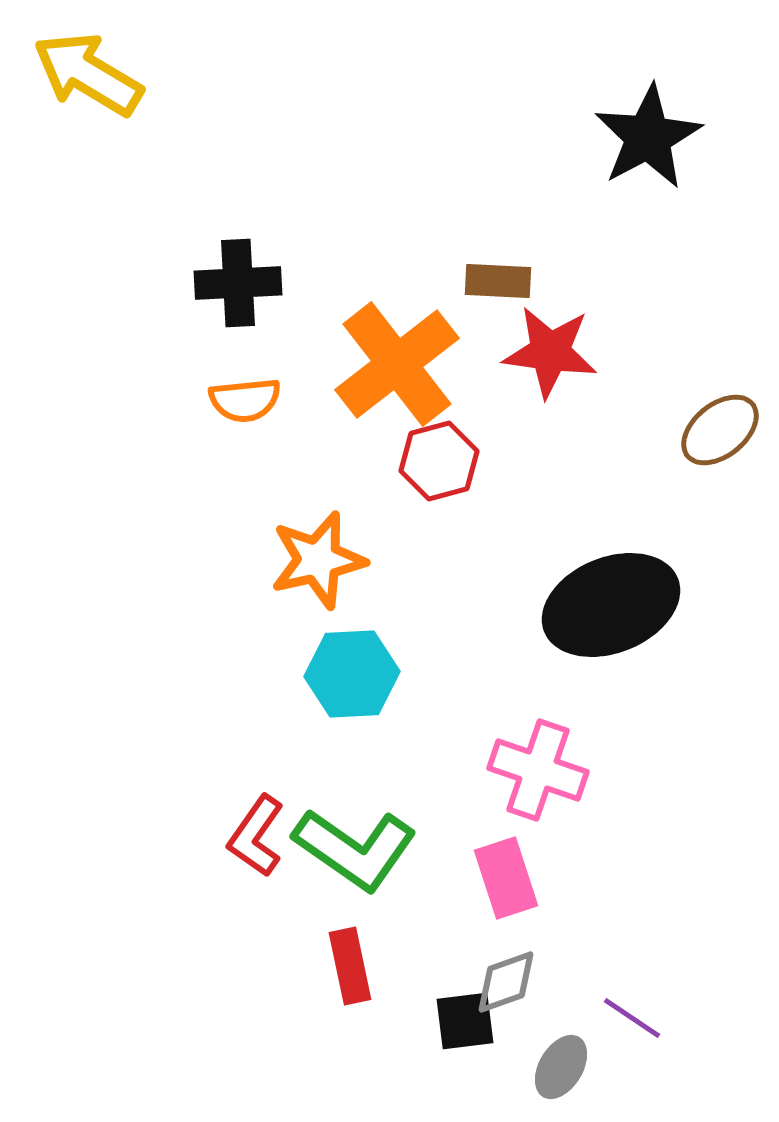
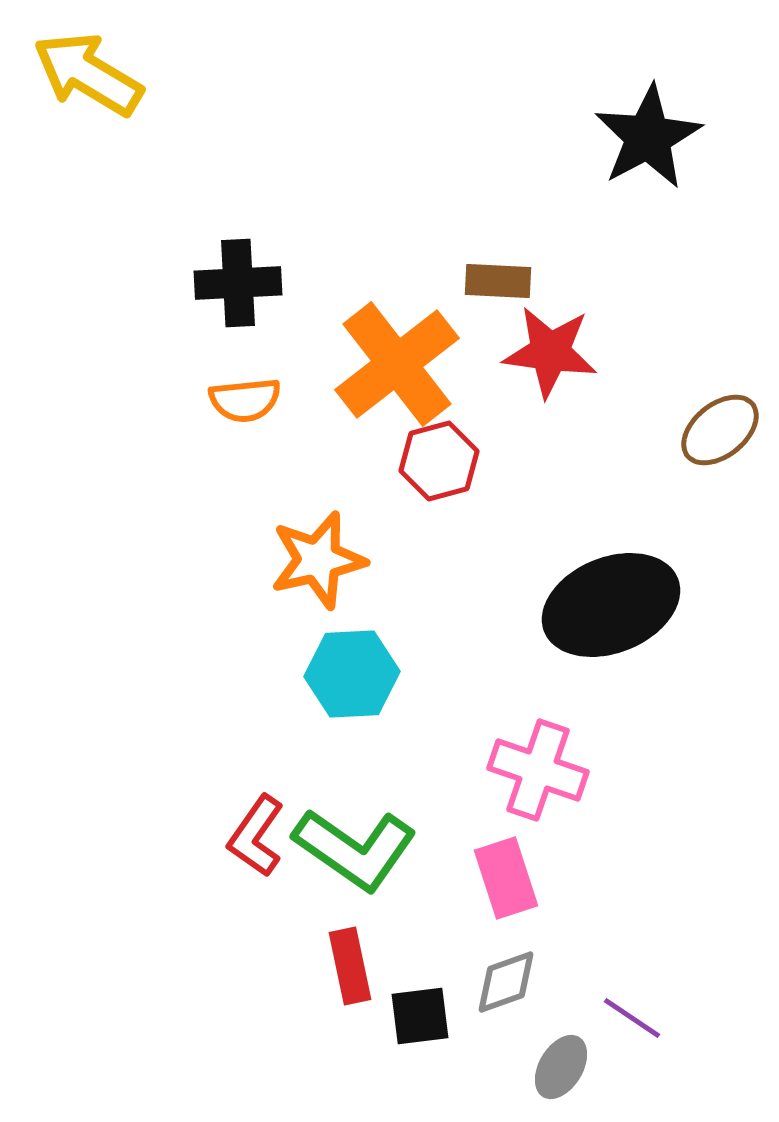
black square: moved 45 px left, 5 px up
